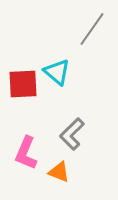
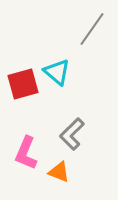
red square: rotated 12 degrees counterclockwise
